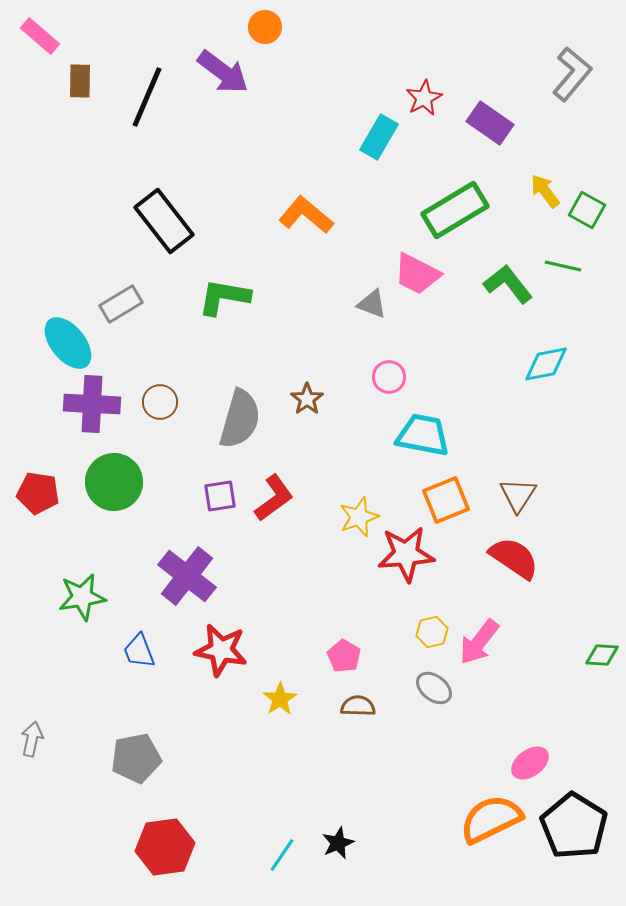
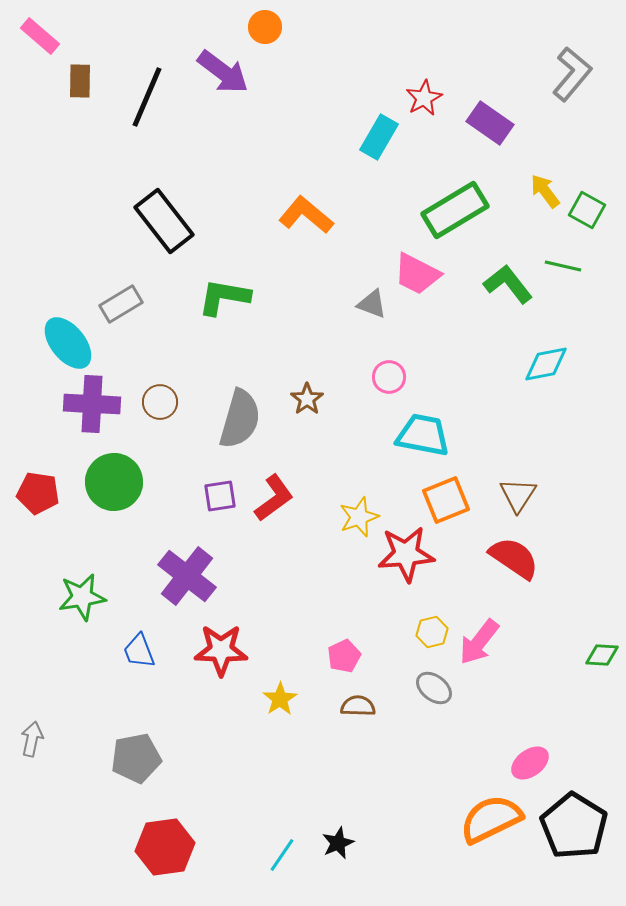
red star at (221, 650): rotated 10 degrees counterclockwise
pink pentagon at (344, 656): rotated 16 degrees clockwise
